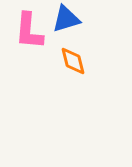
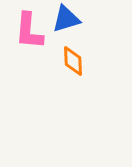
orange diamond: rotated 12 degrees clockwise
